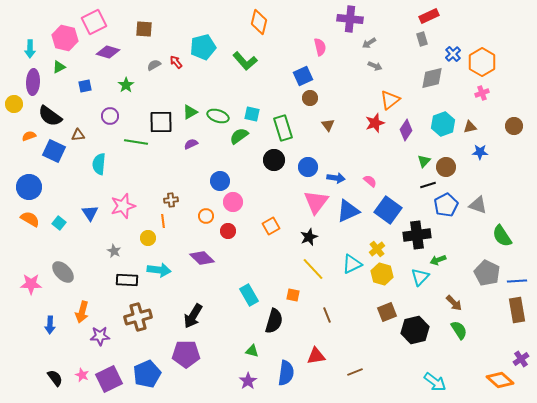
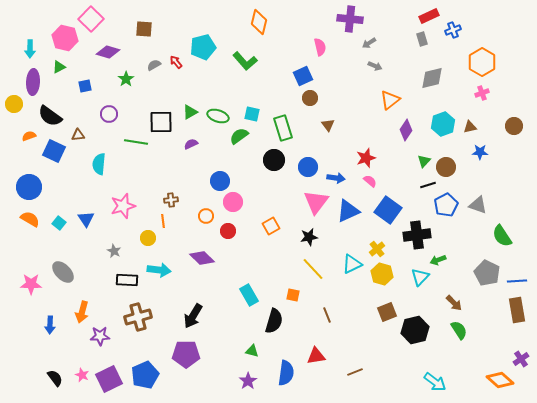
pink square at (94, 22): moved 3 px left, 3 px up; rotated 20 degrees counterclockwise
blue cross at (453, 54): moved 24 px up; rotated 21 degrees clockwise
green star at (126, 85): moved 6 px up
purple circle at (110, 116): moved 1 px left, 2 px up
red star at (375, 123): moved 9 px left, 35 px down
blue triangle at (90, 213): moved 4 px left, 6 px down
black star at (309, 237): rotated 12 degrees clockwise
blue pentagon at (147, 374): moved 2 px left, 1 px down
